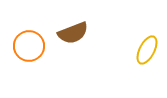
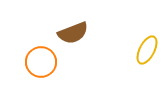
orange circle: moved 12 px right, 16 px down
